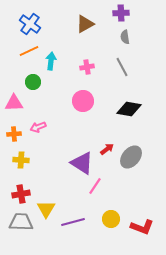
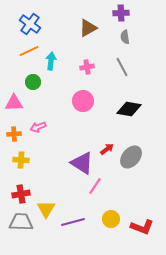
brown triangle: moved 3 px right, 4 px down
